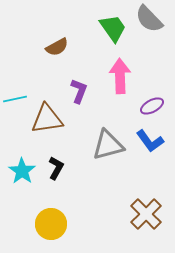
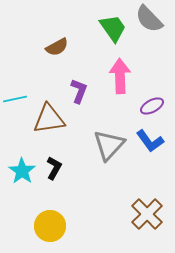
brown triangle: moved 2 px right
gray triangle: moved 1 px right; rotated 32 degrees counterclockwise
black L-shape: moved 2 px left
brown cross: moved 1 px right
yellow circle: moved 1 px left, 2 px down
